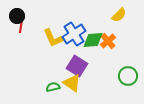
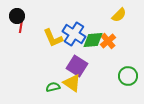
blue cross: rotated 25 degrees counterclockwise
